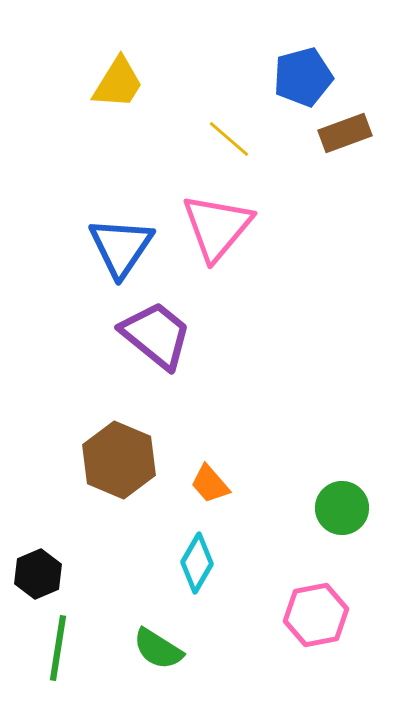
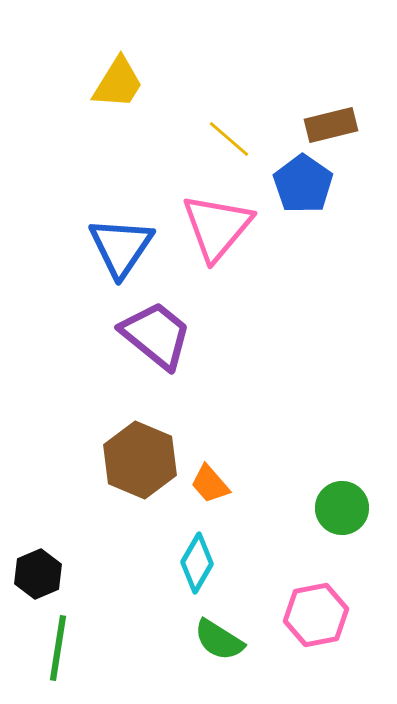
blue pentagon: moved 107 px down; rotated 22 degrees counterclockwise
brown rectangle: moved 14 px left, 8 px up; rotated 6 degrees clockwise
brown hexagon: moved 21 px right
green semicircle: moved 61 px right, 9 px up
